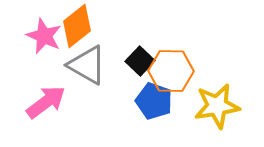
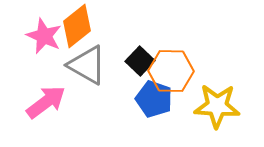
blue pentagon: moved 2 px up
yellow star: rotated 12 degrees clockwise
